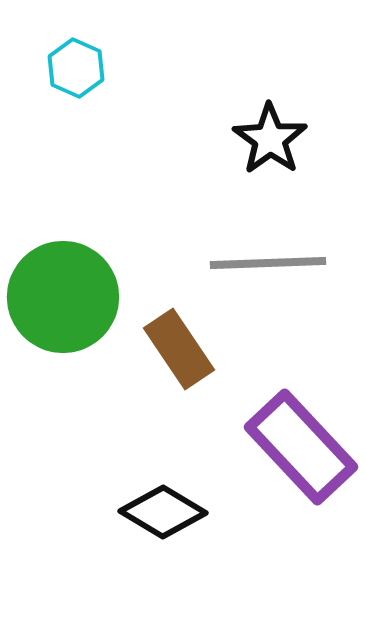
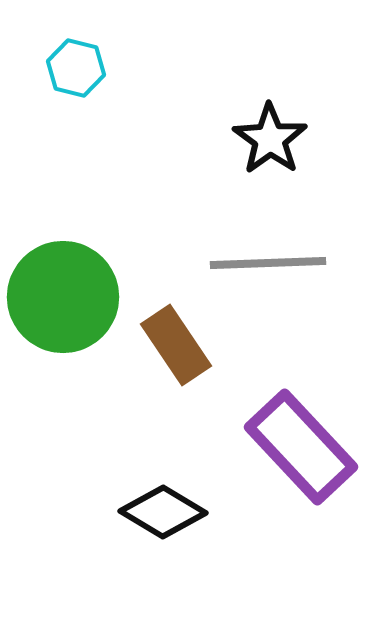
cyan hexagon: rotated 10 degrees counterclockwise
brown rectangle: moved 3 px left, 4 px up
